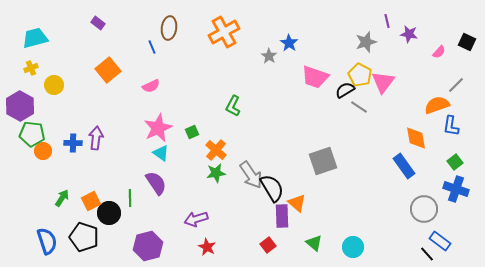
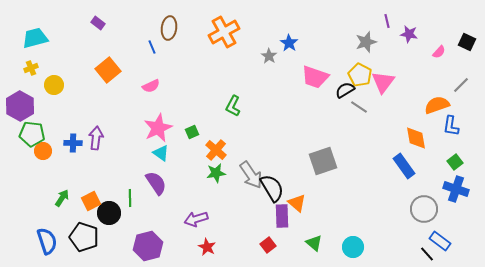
gray line at (456, 85): moved 5 px right
